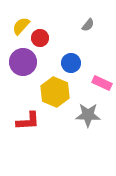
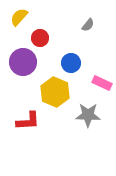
yellow semicircle: moved 2 px left, 9 px up
